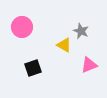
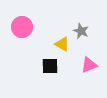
yellow triangle: moved 2 px left, 1 px up
black square: moved 17 px right, 2 px up; rotated 18 degrees clockwise
